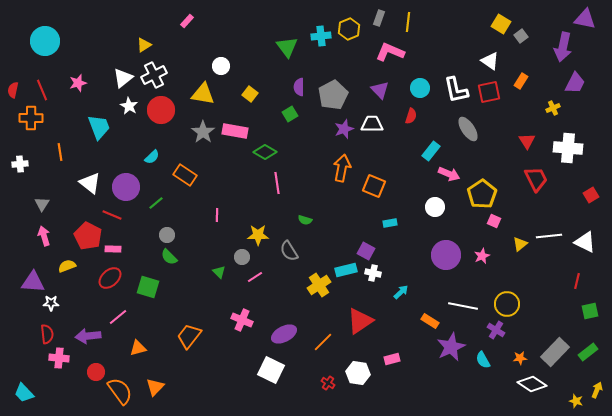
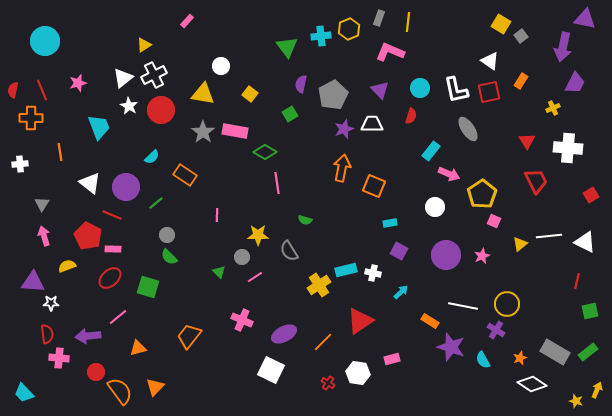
purple semicircle at (299, 87): moved 2 px right, 3 px up; rotated 12 degrees clockwise
red trapezoid at (536, 179): moved 2 px down
purple square at (366, 251): moved 33 px right
purple star at (451, 347): rotated 28 degrees counterclockwise
gray rectangle at (555, 352): rotated 76 degrees clockwise
orange star at (520, 358): rotated 16 degrees counterclockwise
